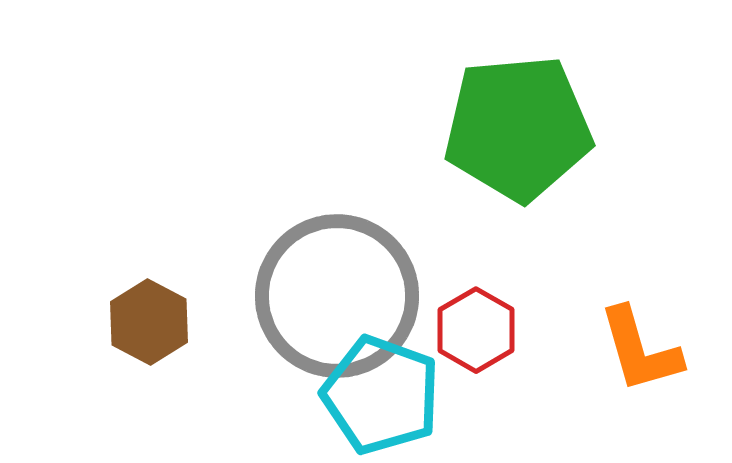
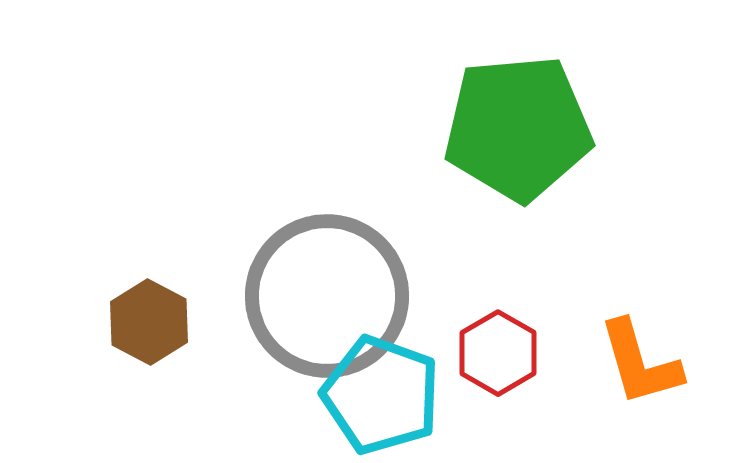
gray circle: moved 10 px left
red hexagon: moved 22 px right, 23 px down
orange L-shape: moved 13 px down
